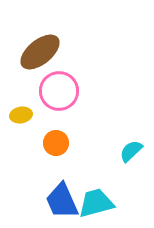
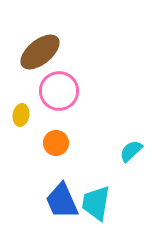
yellow ellipse: rotated 70 degrees counterclockwise
cyan trapezoid: rotated 66 degrees counterclockwise
